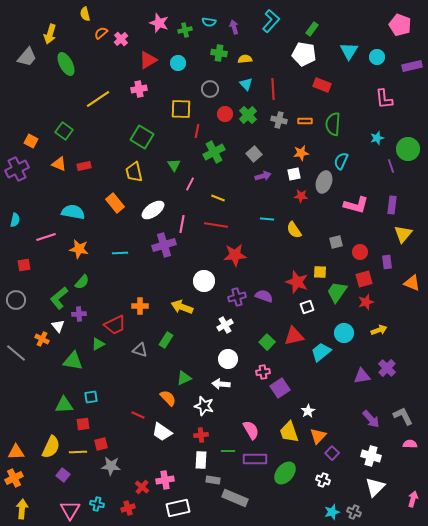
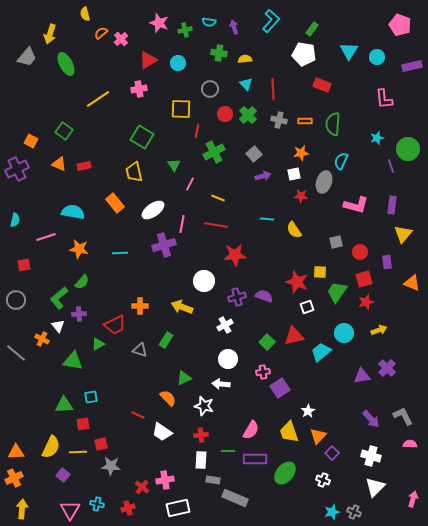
pink semicircle at (251, 430): rotated 60 degrees clockwise
